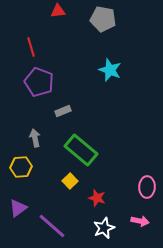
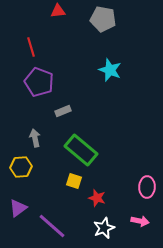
yellow square: moved 4 px right; rotated 28 degrees counterclockwise
